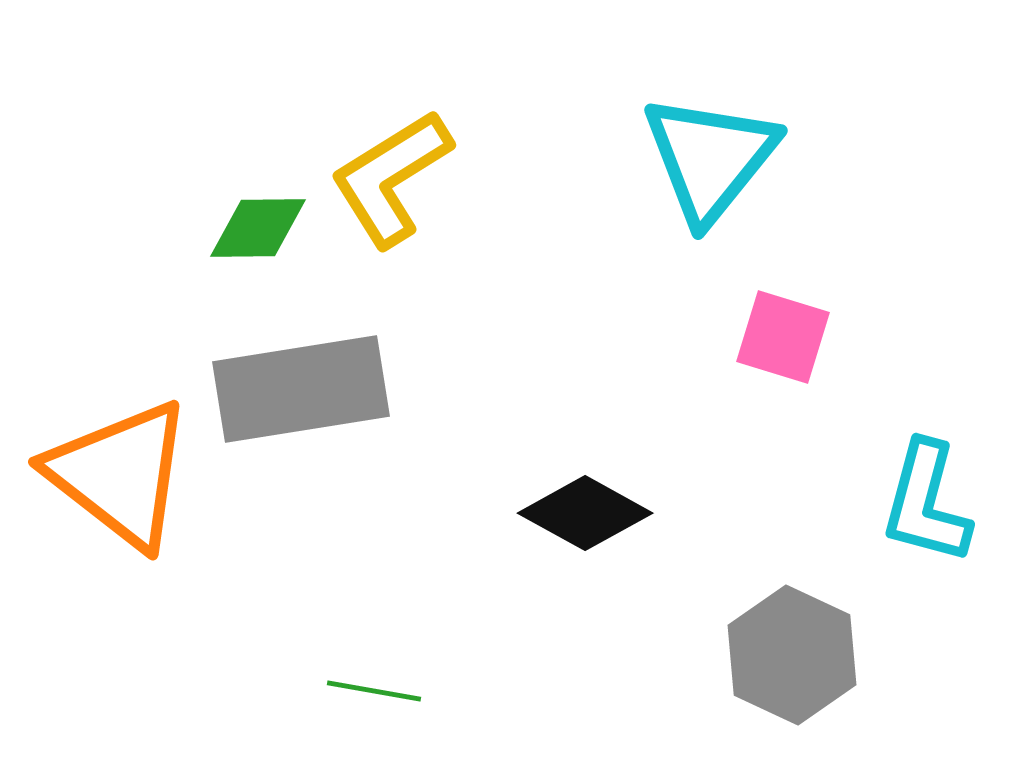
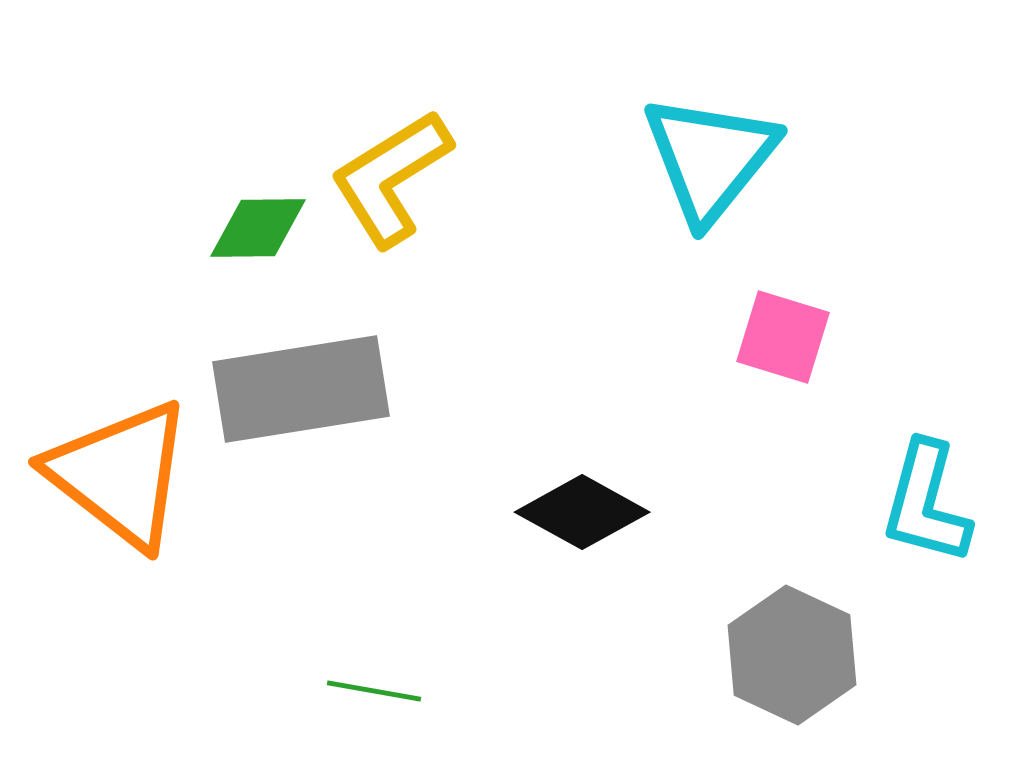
black diamond: moved 3 px left, 1 px up
